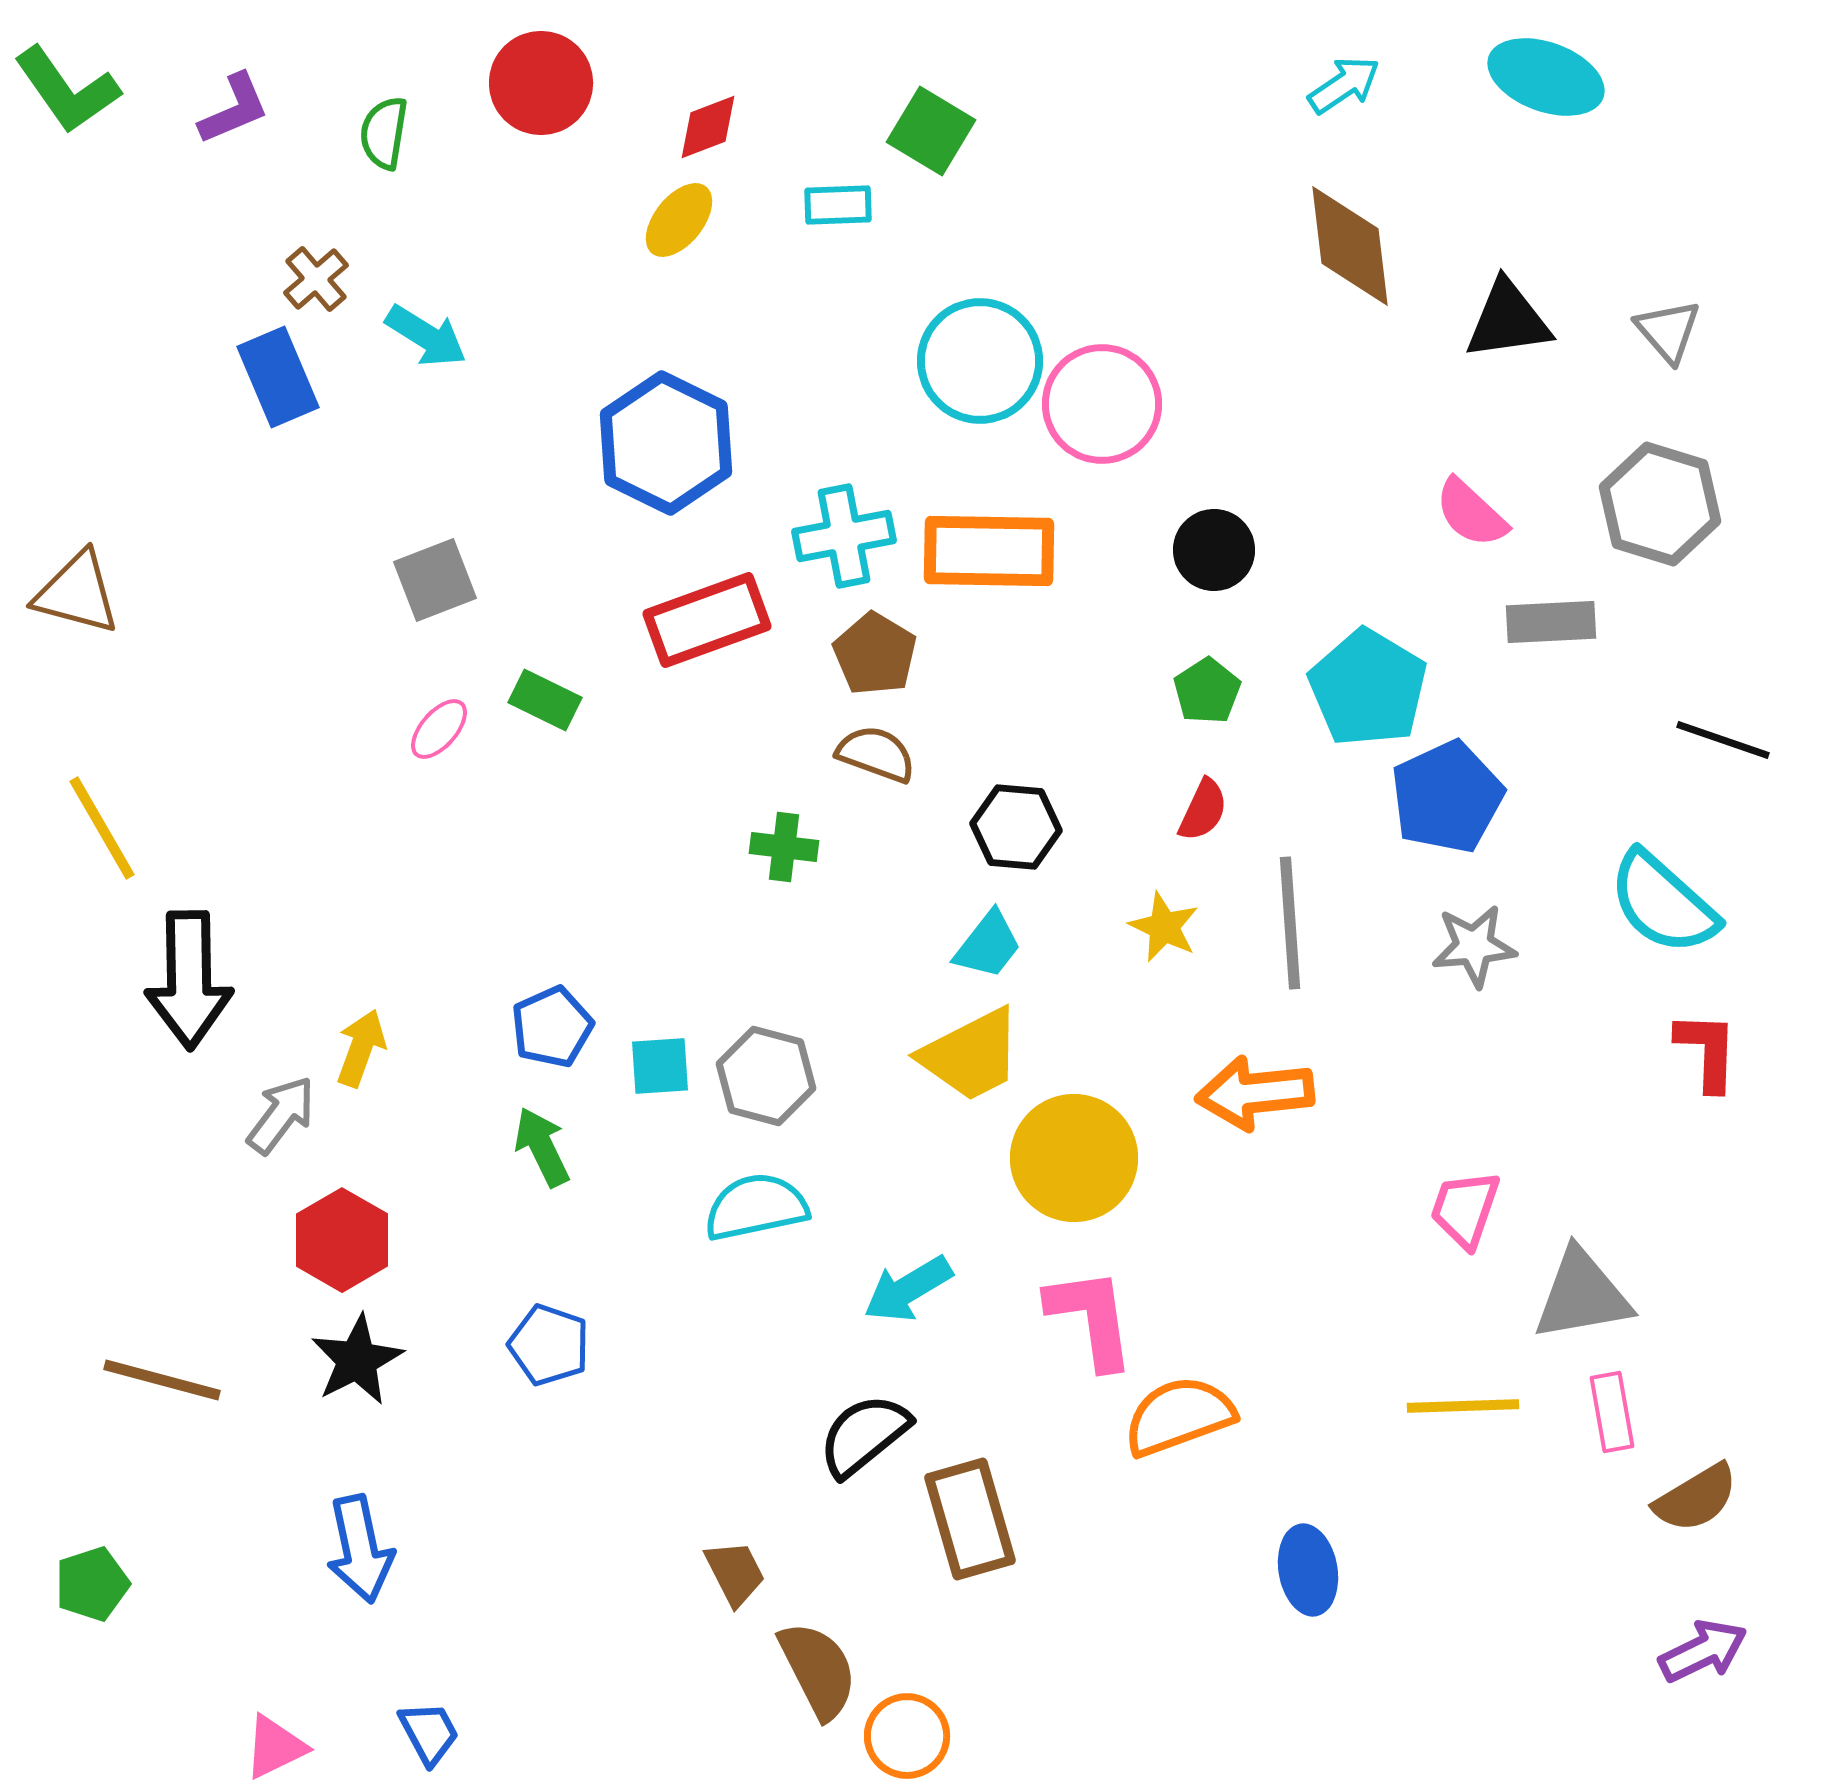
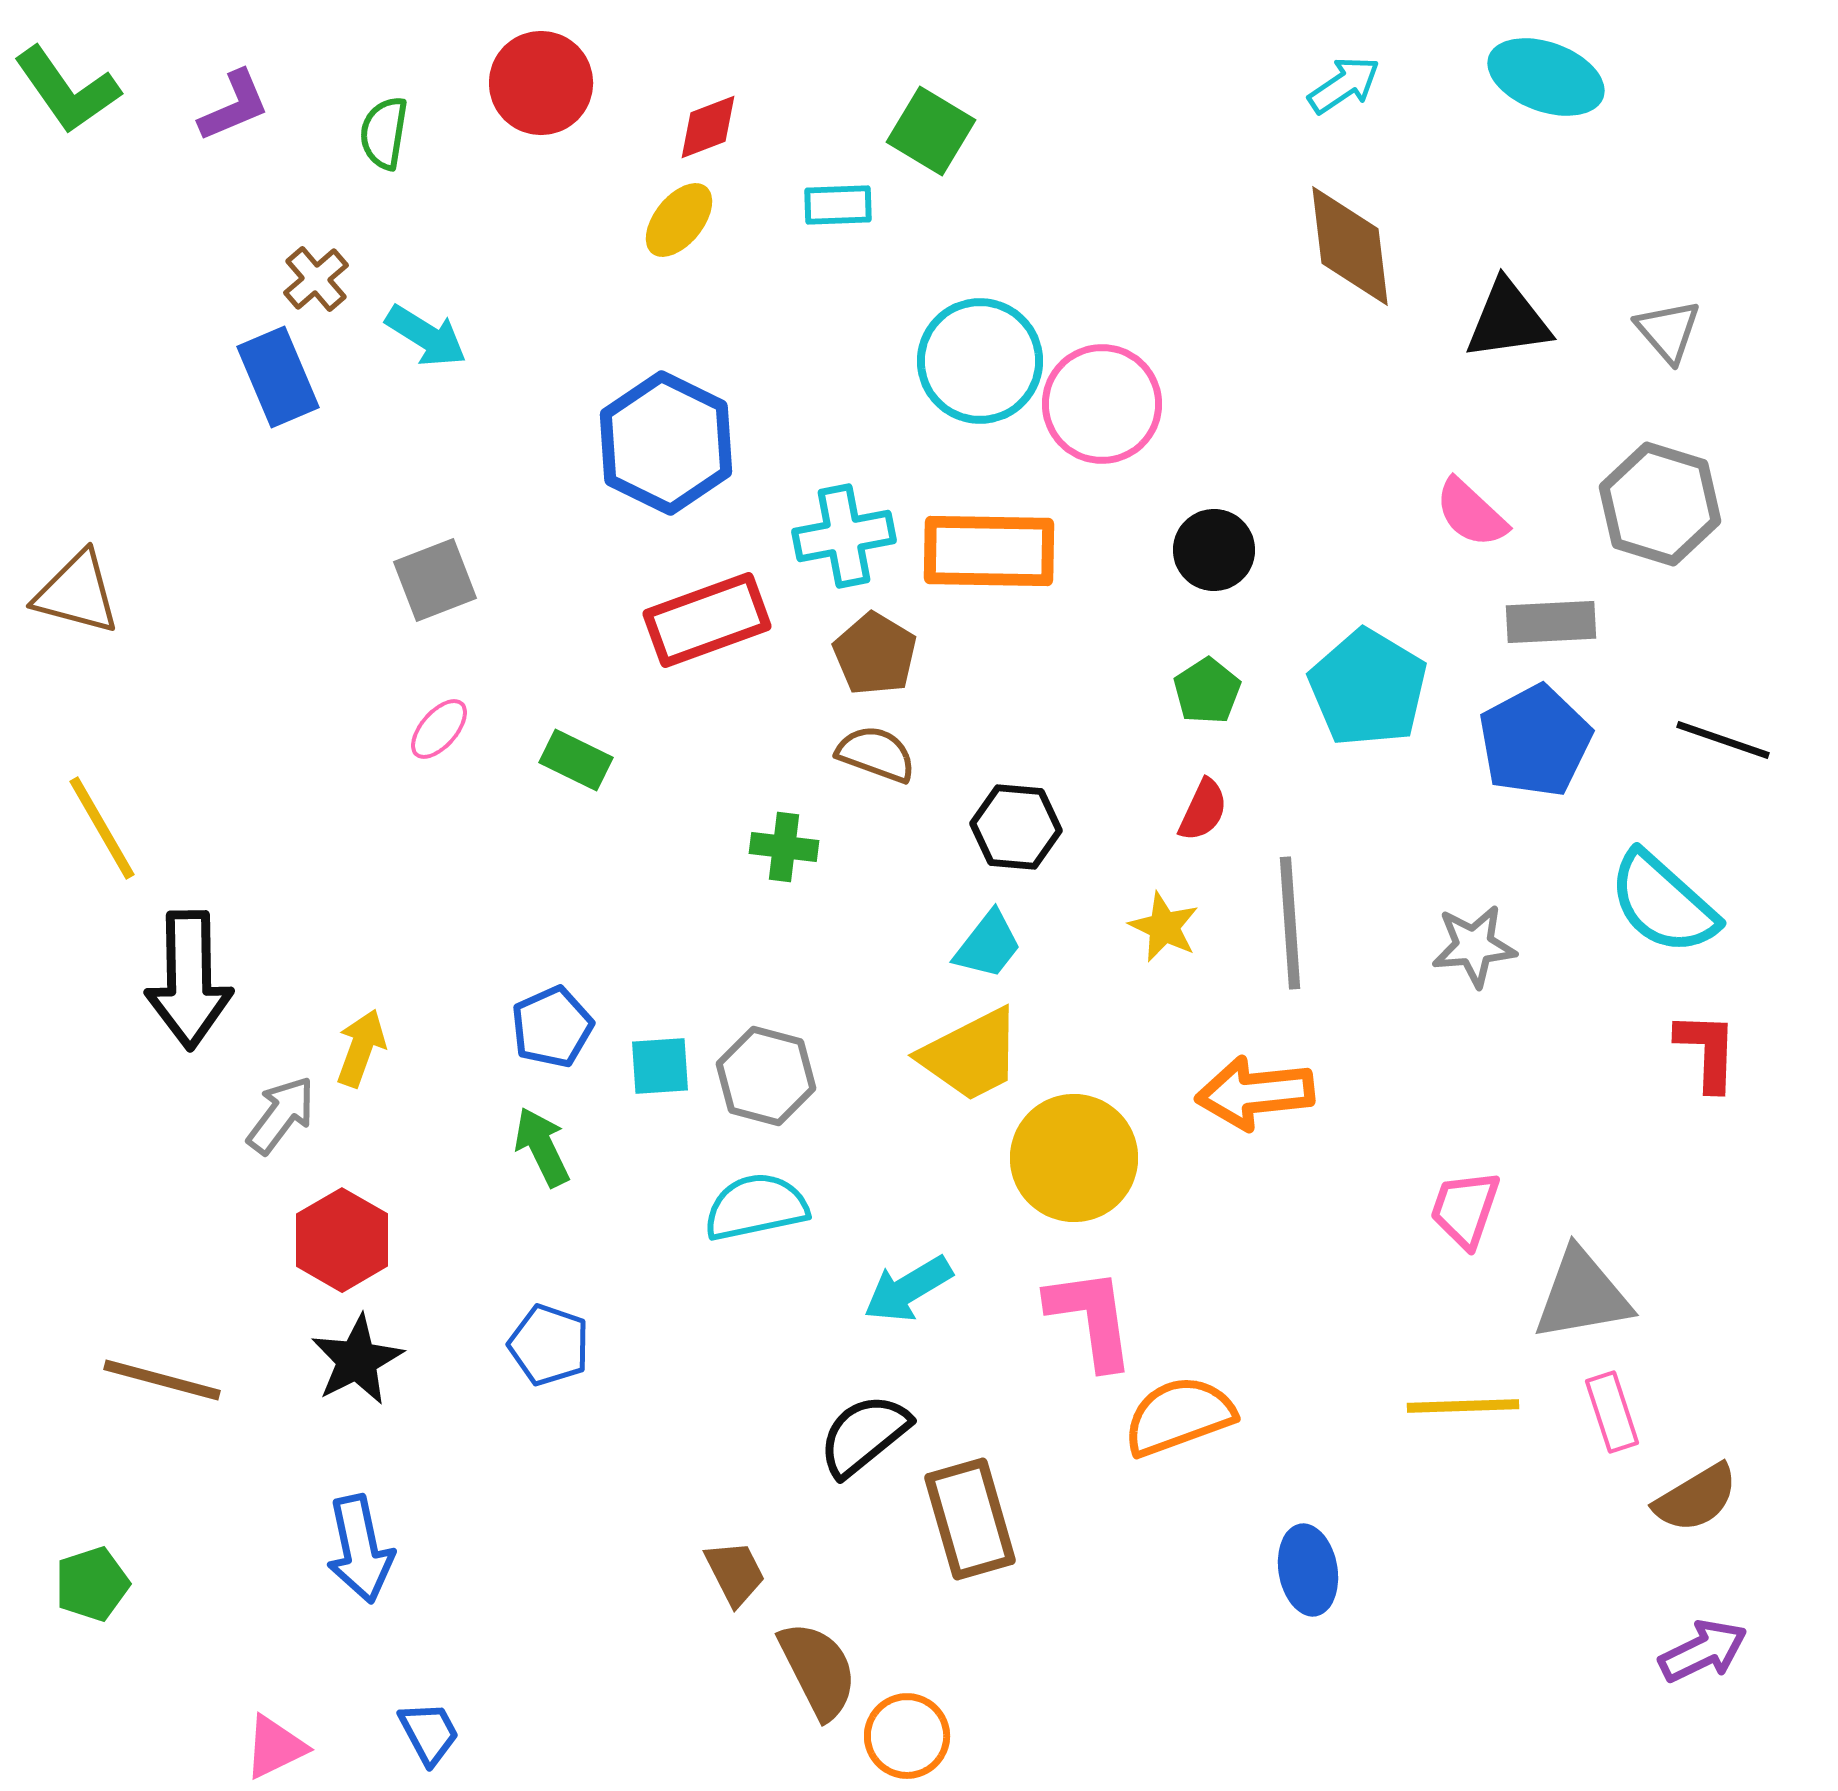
purple L-shape at (234, 109): moved 3 px up
green rectangle at (545, 700): moved 31 px right, 60 px down
blue pentagon at (1447, 797): moved 88 px right, 56 px up; rotated 3 degrees counterclockwise
pink rectangle at (1612, 1412): rotated 8 degrees counterclockwise
